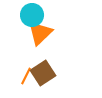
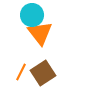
orange triangle: rotated 24 degrees counterclockwise
orange line: moved 5 px left, 4 px up
